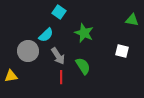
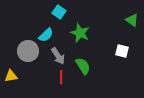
green triangle: rotated 24 degrees clockwise
green star: moved 4 px left
